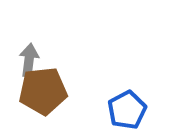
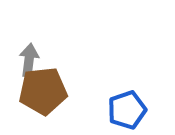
blue pentagon: rotated 9 degrees clockwise
